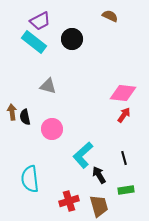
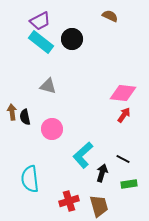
cyan rectangle: moved 7 px right
black line: moved 1 px left, 1 px down; rotated 48 degrees counterclockwise
black arrow: moved 3 px right, 2 px up; rotated 48 degrees clockwise
green rectangle: moved 3 px right, 6 px up
